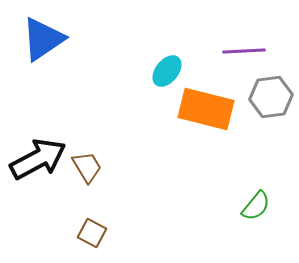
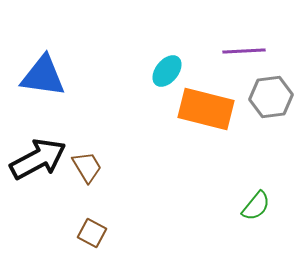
blue triangle: moved 37 px down; rotated 42 degrees clockwise
